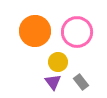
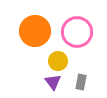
yellow circle: moved 1 px up
gray rectangle: rotated 49 degrees clockwise
